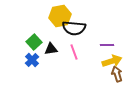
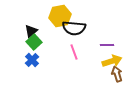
black triangle: moved 20 px left, 18 px up; rotated 32 degrees counterclockwise
